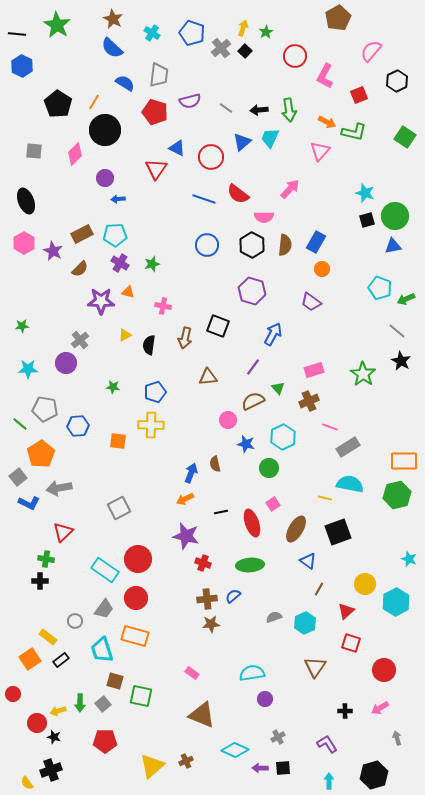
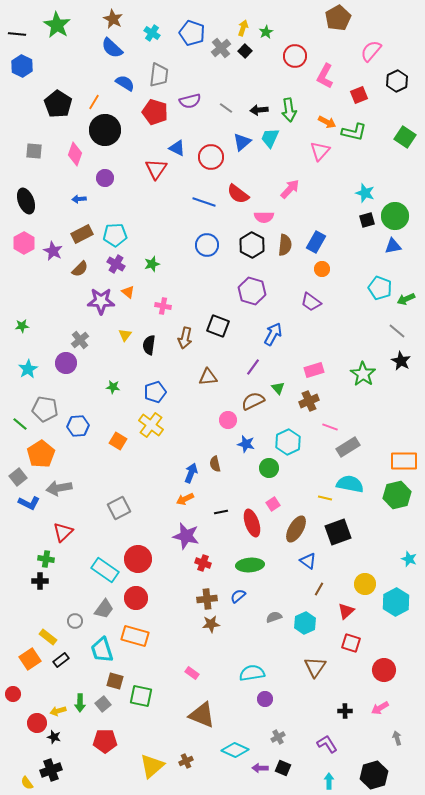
pink diamond at (75, 154): rotated 25 degrees counterclockwise
blue arrow at (118, 199): moved 39 px left
blue line at (204, 199): moved 3 px down
purple cross at (120, 263): moved 4 px left, 1 px down
orange triangle at (128, 292): rotated 24 degrees clockwise
yellow triangle at (125, 335): rotated 24 degrees counterclockwise
cyan star at (28, 369): rotated 30 degrees counterclockwise
yellow cross at (151, 425): rotated 35 degrees clockwise
cyan hexagon at (283, 437): moved 5 px right, 5 px down
orange square at (118, 441): rotated 24 degrees clockwise
blue semicircle at (233, 596): moved 5 px right
black square at (283, 768): rotated 28 degrees clockwise
